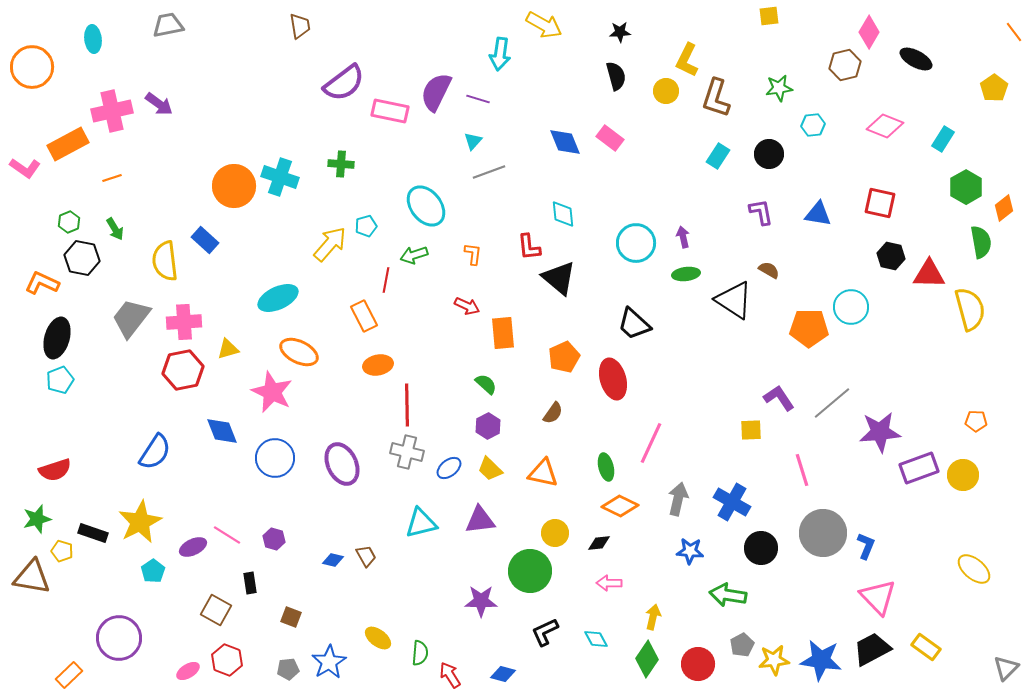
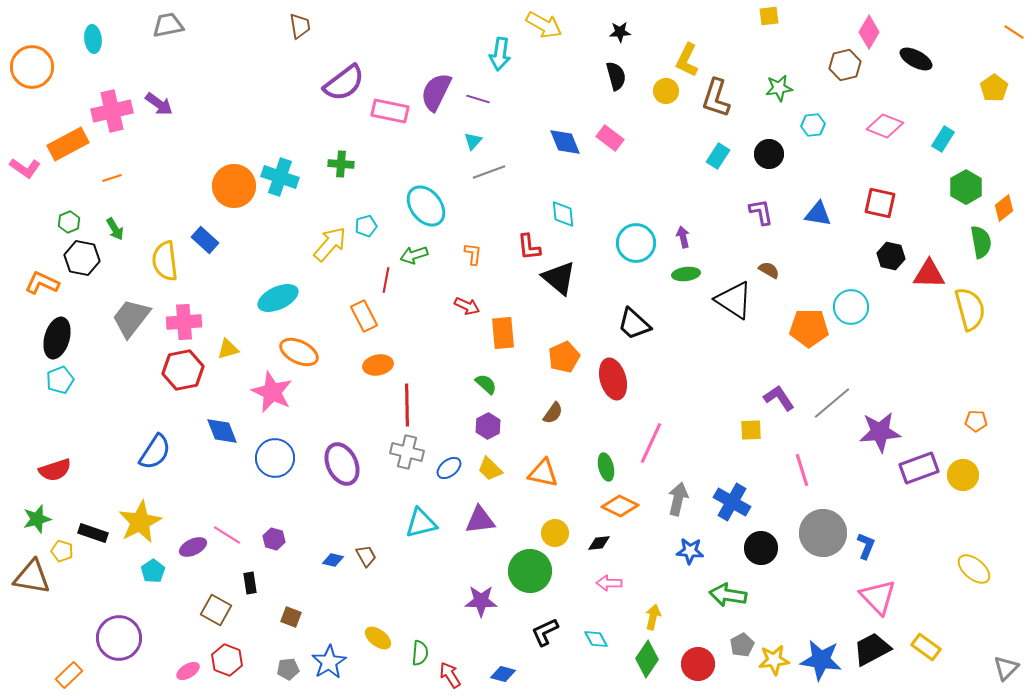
orange line at (1014, 32): rotated 20 degrees counterclockwise
